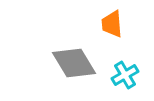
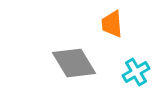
cyan cross: moved 11 px right, 3 px up
